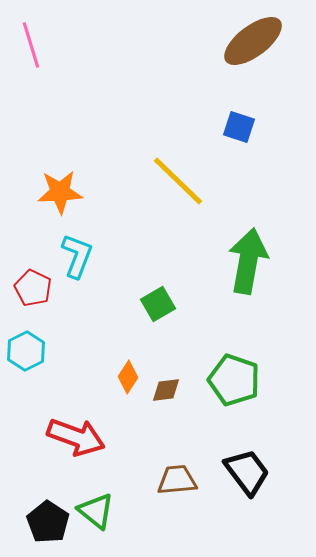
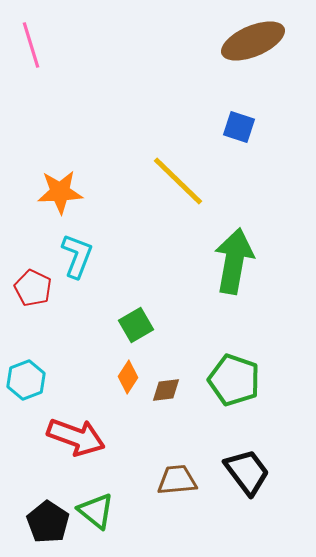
brown ellipse: rotated 14 degrees clockwise
green arrow: moved 14 px left
green square: moved 22 px left, 21 px down
cyan hexagon: moved 29 px down; rotated 6 degrees clockwise
